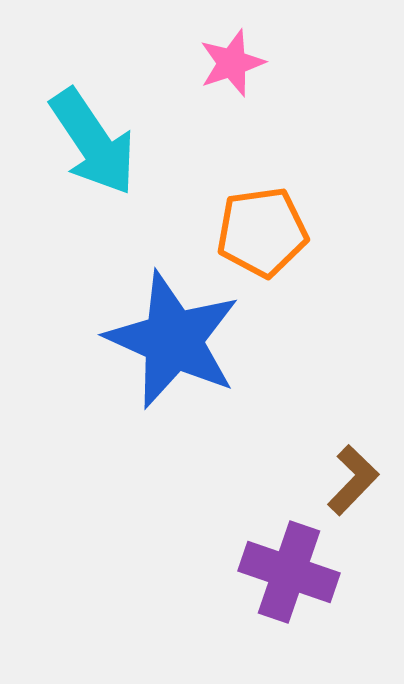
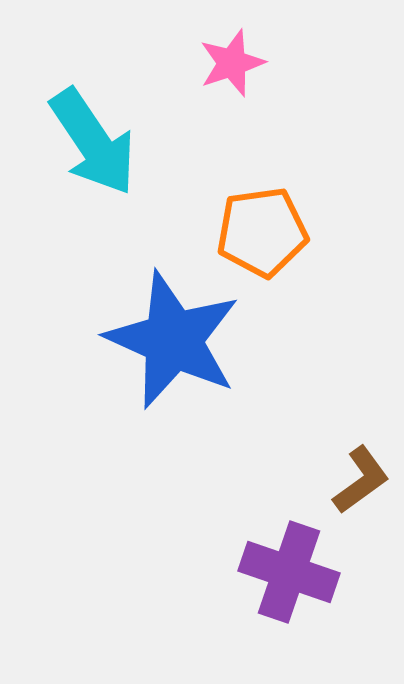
brown L-shape: moved 8 px right; rotated 10 degrees clockwise
